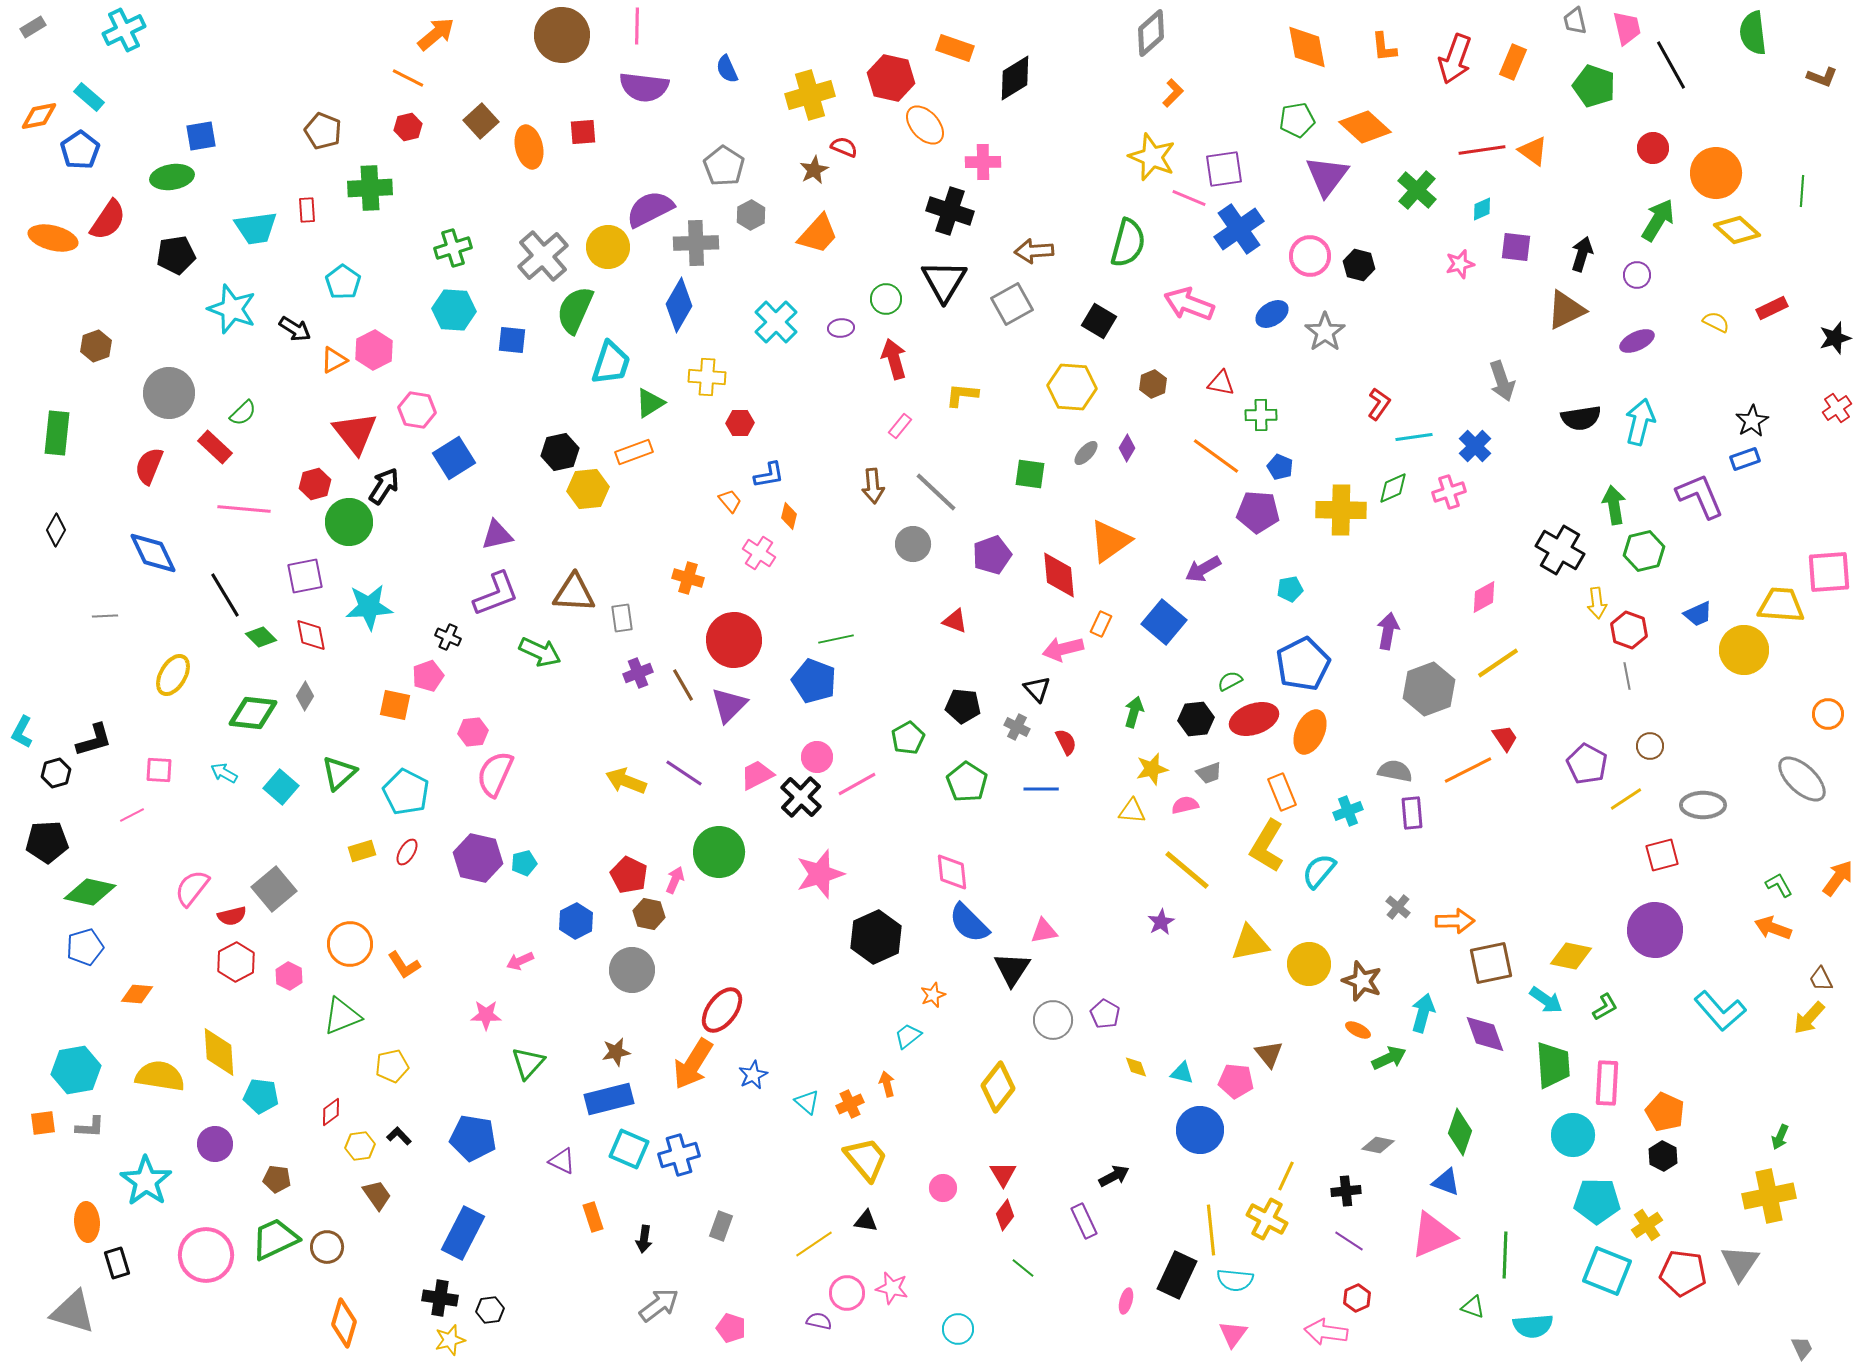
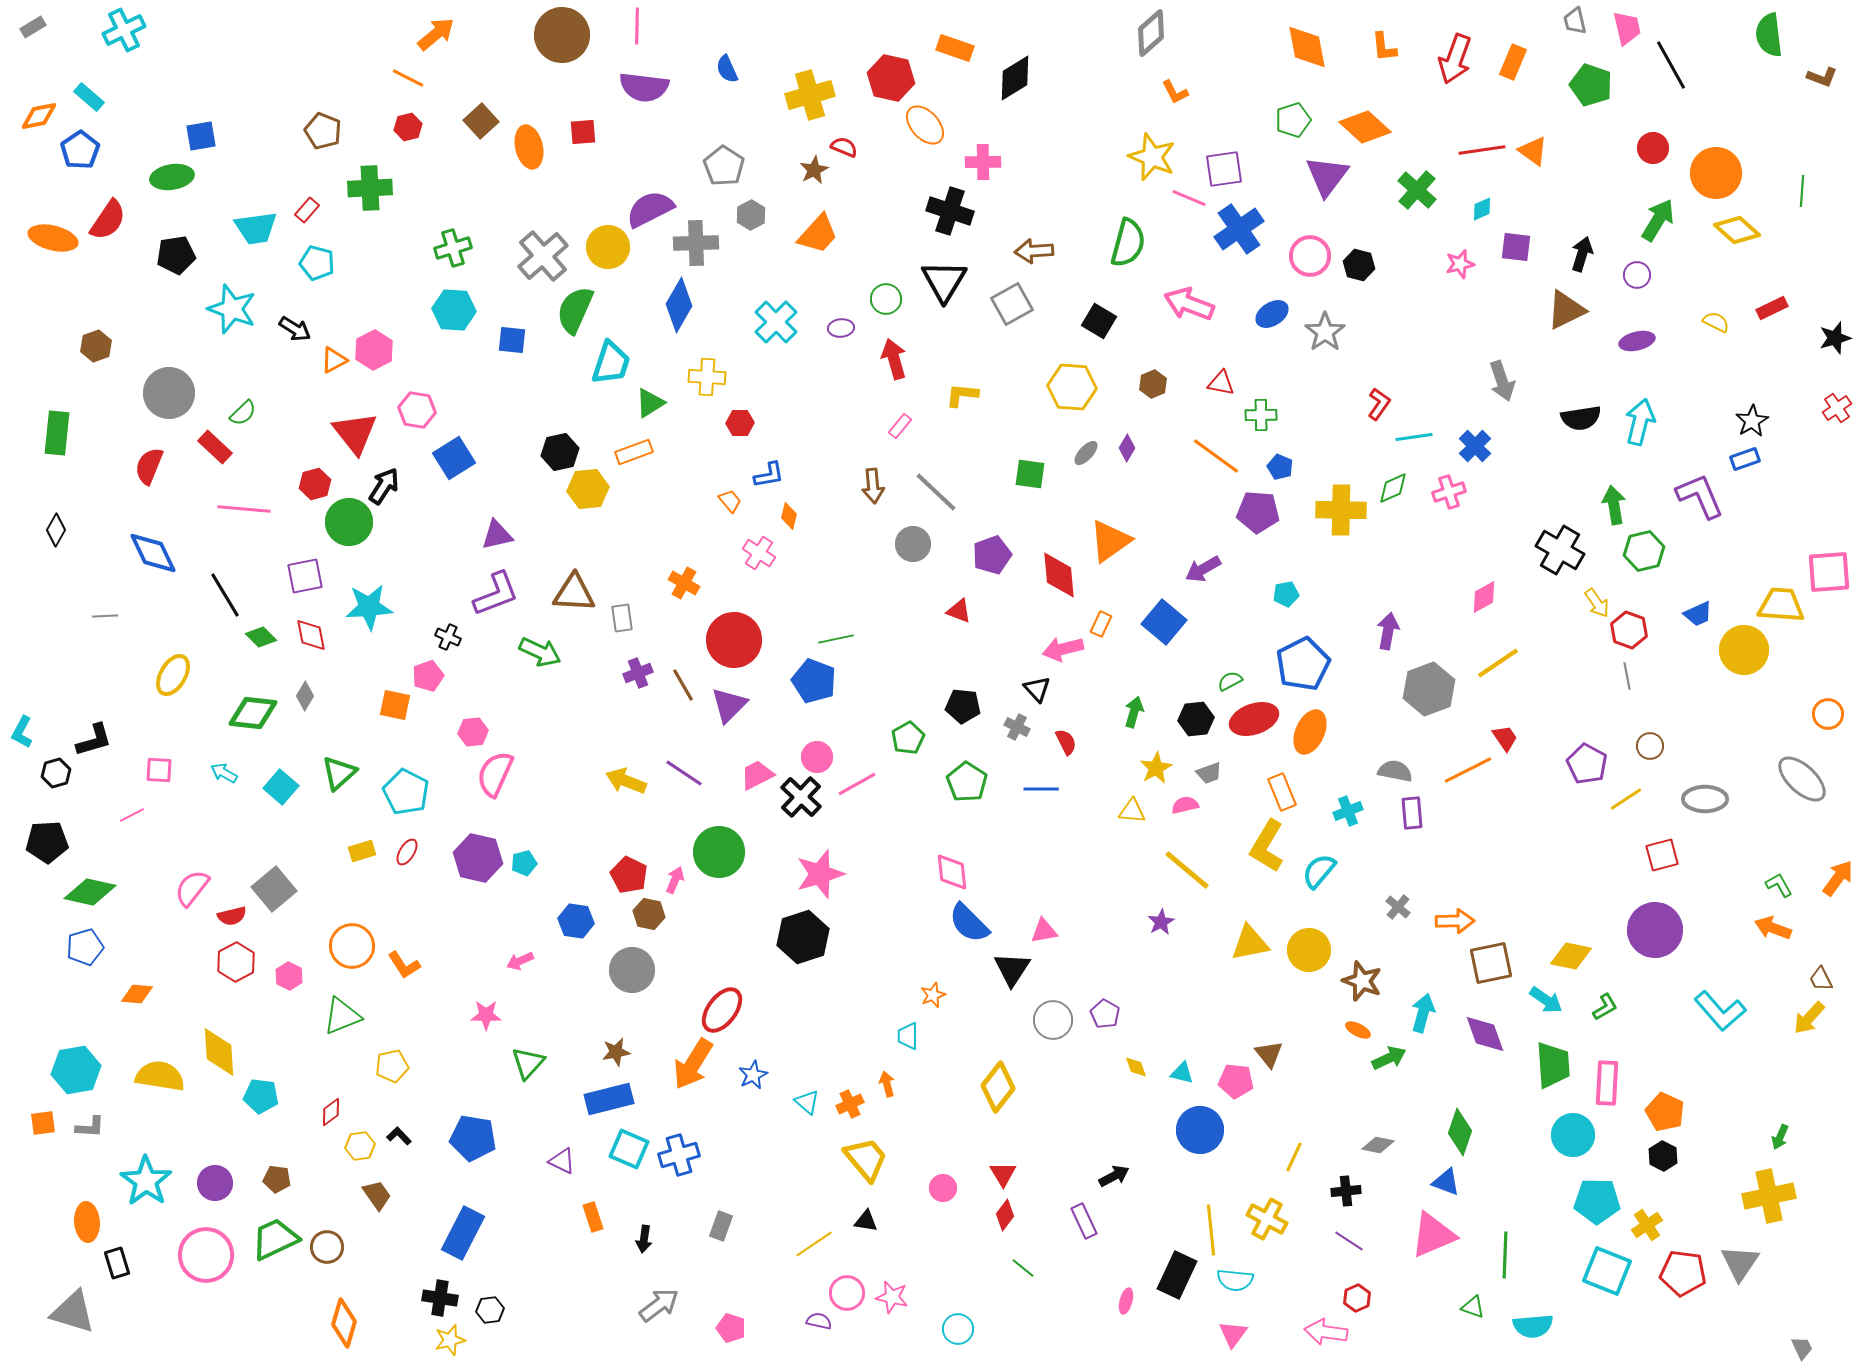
green semicircle at (1753, 33): moved 16 px right, 2 px down
green pentagon at (1594, 86): moved 3 px left, 1 px up
orange L-shape at (1173, 93): moved 2 px right, 1 px up; rotated 108 degrees clockwise
green pentagon at (1297, 120): moved 4 px left; rotated 8 degrees counterclockwise
red rectangle at (307, 210): rotated 45 degrees clockwise
cyan pentagon at (343, 282): moved 26 px left, 19 px up; rotated 20 degrees counterclockwise
purple ellipse at (1637, 341): rotated 12 degrees clockwise
orange cross at (688, 578): moved 4 px left, 5 px down; rotated 12 degrees clockwise
cyan pentagon at (1290, 589): moved 4 px left, 5 px down
yellow arrow at (1597, 603): rotated 28 degrees counterclockwise
red triangle at (955, 621): moved 4 px right, 10 px up
yellow star at (1152, 769): moved 4 px right, 1 px up; rotated 16 degrees counterclockwise
gray ellipse at (1703, 805): moved 2 px right, 6 px up
blue hexagon at (576, 921): rotated 24 degrees counterclockwise
black hexagon at (876, 937): moved 73 px left; rotated 6 degrees clockwise
orange circle at (350, 944): moved 2 px right, 2 px down
yellow circle at (1309, 964): moved 14 px up
cyan trapezoid at (908, 1036): rotated 52 degrees counterclockwise
purple circle at (215, 1144): moved 39 px down
yellow line at (1286, 1176): moved 8 px right, 19 px up
pink star at (892, 1288): moved 9 px down
